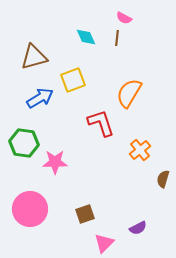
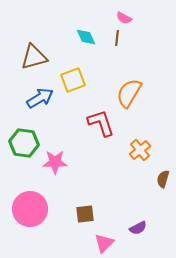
brown square: rotated 12 degrees clockwise
